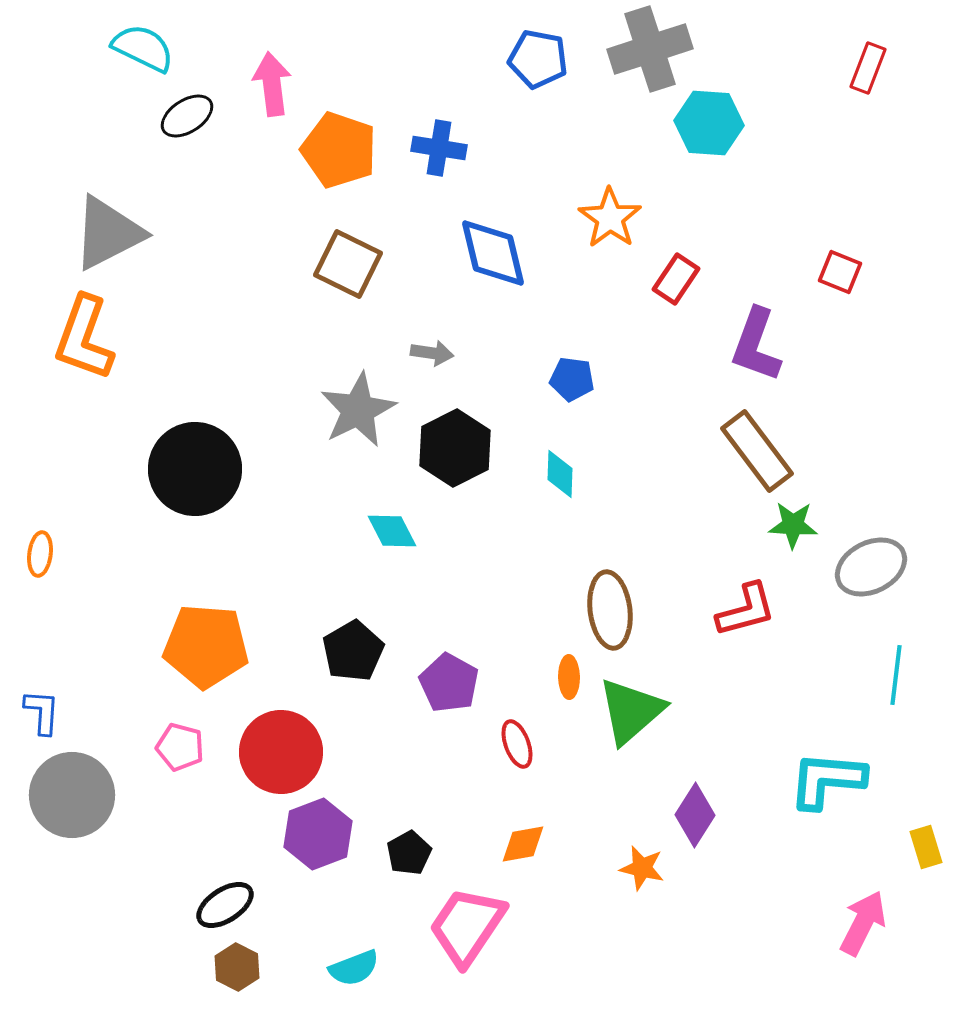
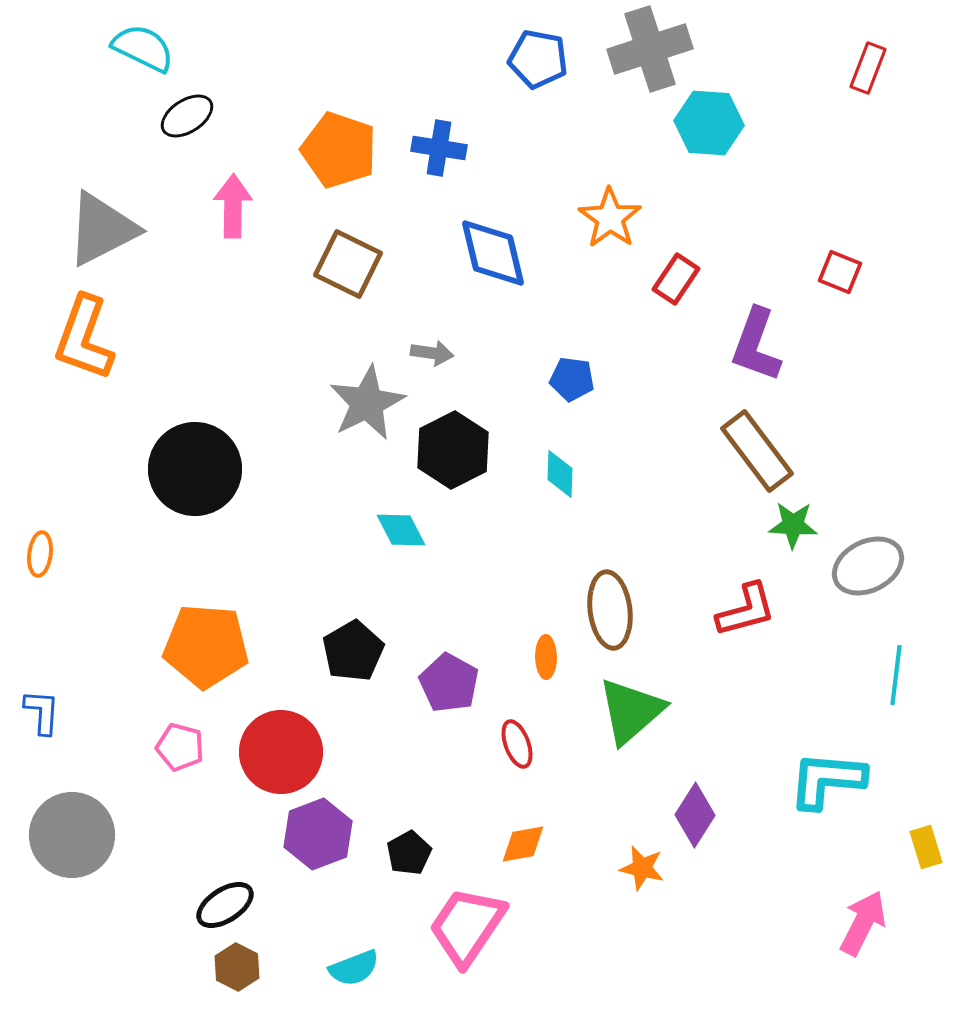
pink arrow at (272, 84): moved 39 px left, 122 px down; rotated 8 degrees clockwise
gray triangle at (108, 233): moved 6 px left, 4 px up
gray star at (358, 410): moved 9 px right, 7 px up
black hexagon at (455, 448): moved 2 px left, 2 px down
cyan diamond at (392, 531): moved 9 px right, 1 px up
gray ellipse at (871, 567): moved 3 px left, 1 px up
orange ellipse at (569, 677): moved 23 px left, 20 px up
gray circle at (72, 795): moved 40 px down
